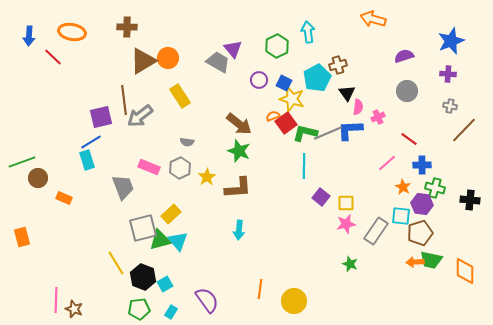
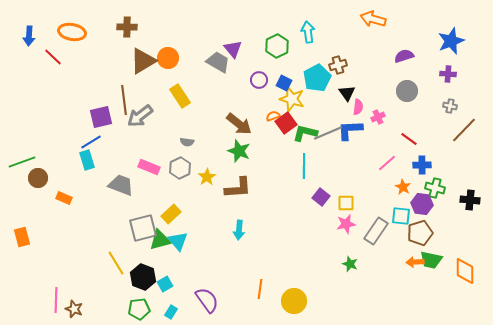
gray trapezoid at (123, 187): moved 2 px left, 2 px up; rotated 48 degrees counterclockwise
